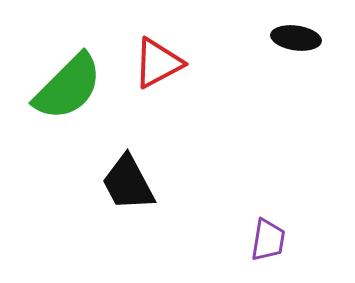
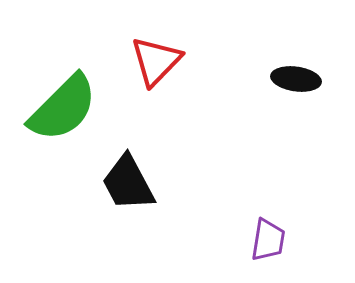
black ellipse: moved 41 px down
red triangle: moved 2 px left, 2 px up; rotated 18 degrees counterclockwise
green semicircle: moved 5 px left, 21 px down
